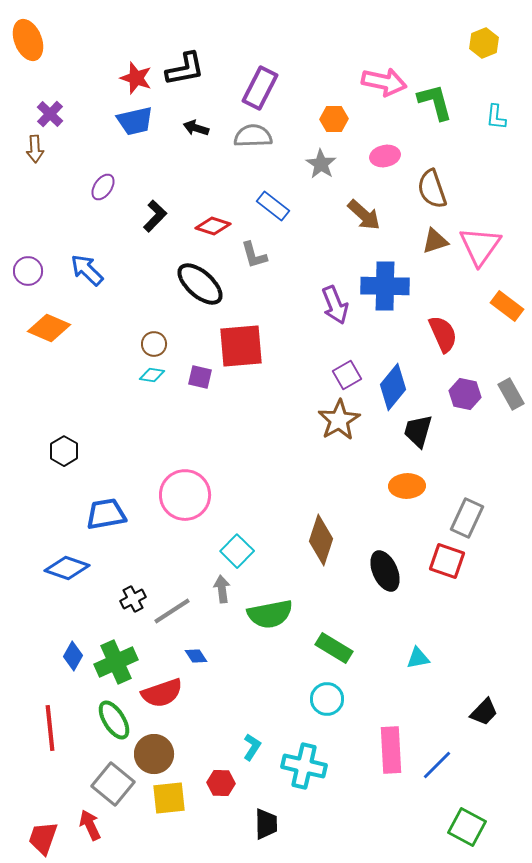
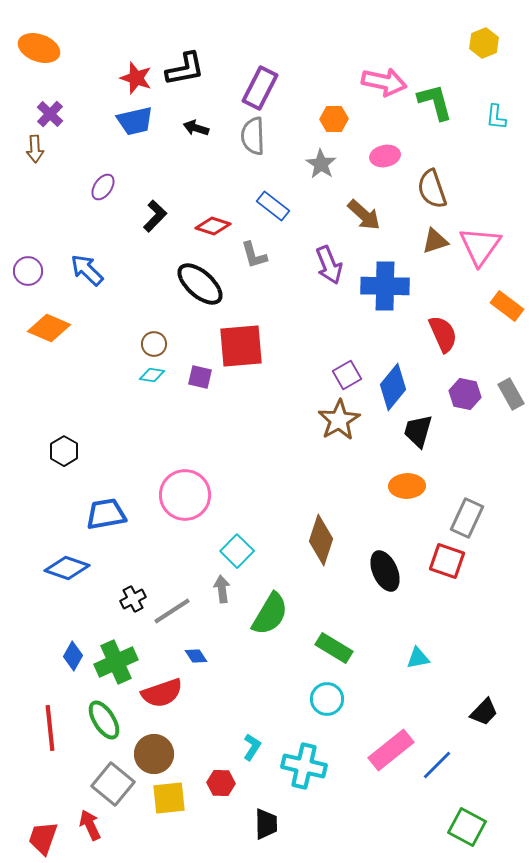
orange ellipse at (28, 40): moved 11 px right, 8 px down; rotated 48 degrees counterclockwise
gray semicircle at (253, 136): rotated 90 degrees counterclockwise
purple arrow at (335, 305): moved 6 px left, 40 px up
green semicircle at (270, 614): rotated 48 degrees counterclockwise
green ellipse at (114, 720): moved 10 px left
pink rectangle at (391, 750): rotated 54 degrees clockwise
